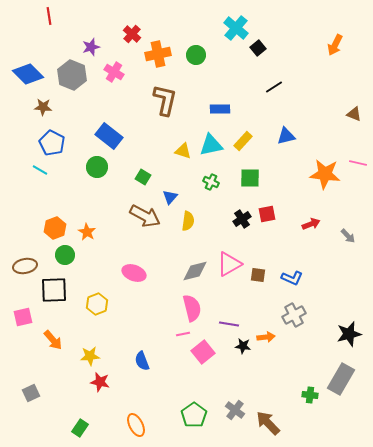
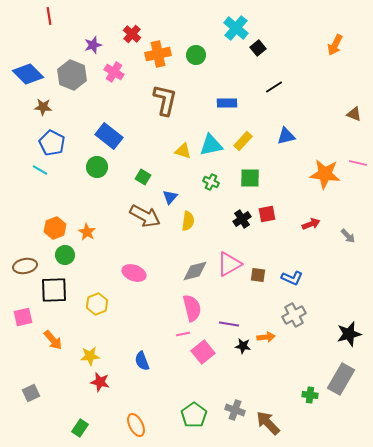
purple star at (91, 47): moved 2 px right, 2 px up
blue rectangle at (220, 109): moved 7 px right, 6 px up
gray cross at (235, 410): rotated 18 degrees counterclockwise
